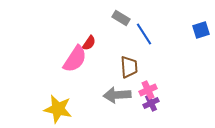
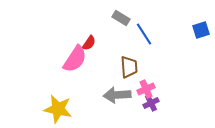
pink cross: moved 2 px left, 1 px up
